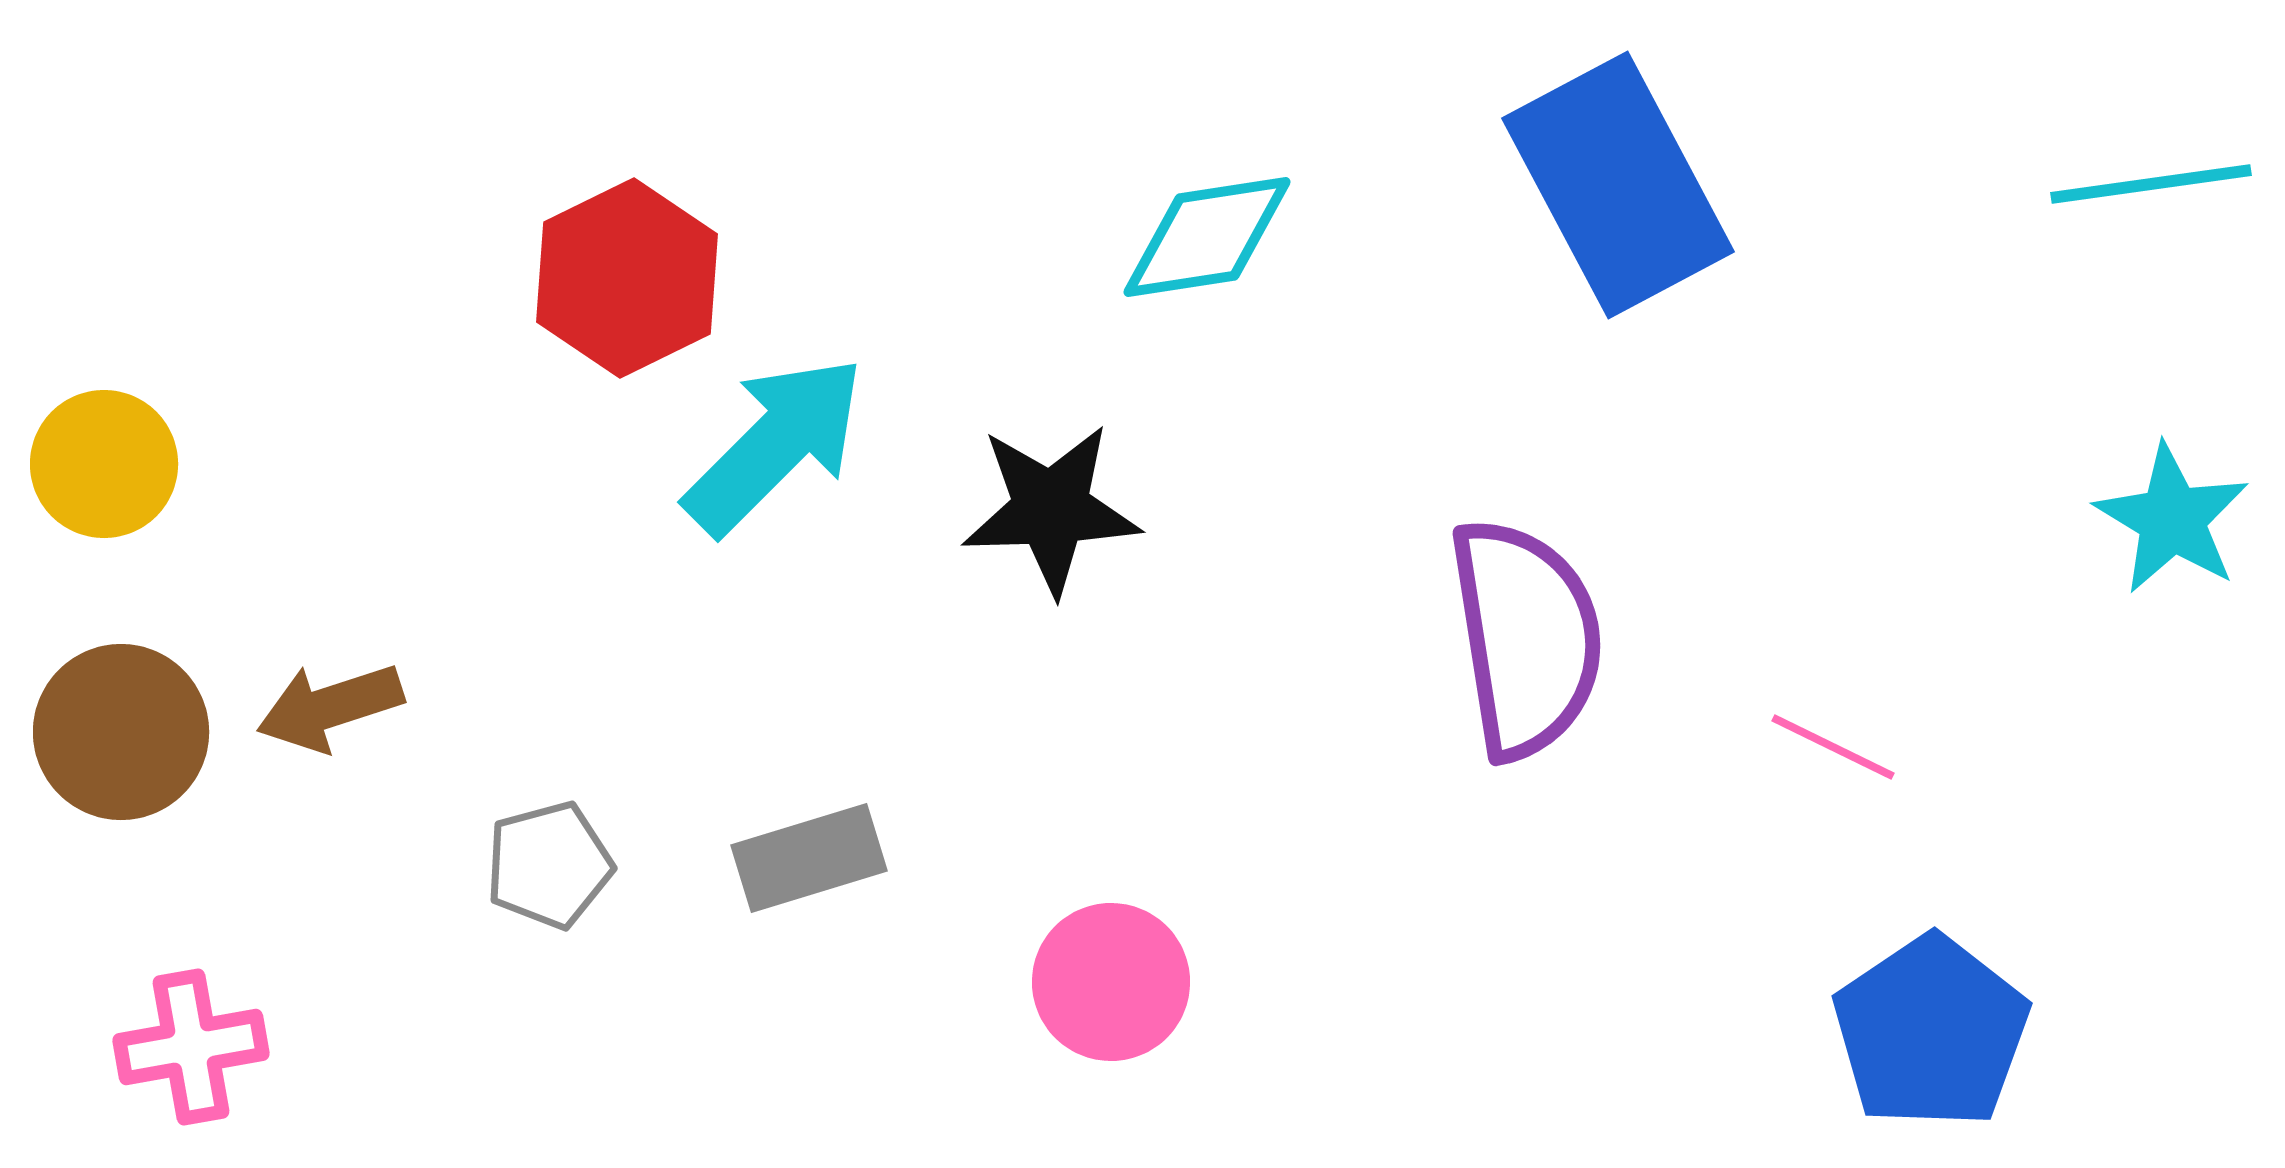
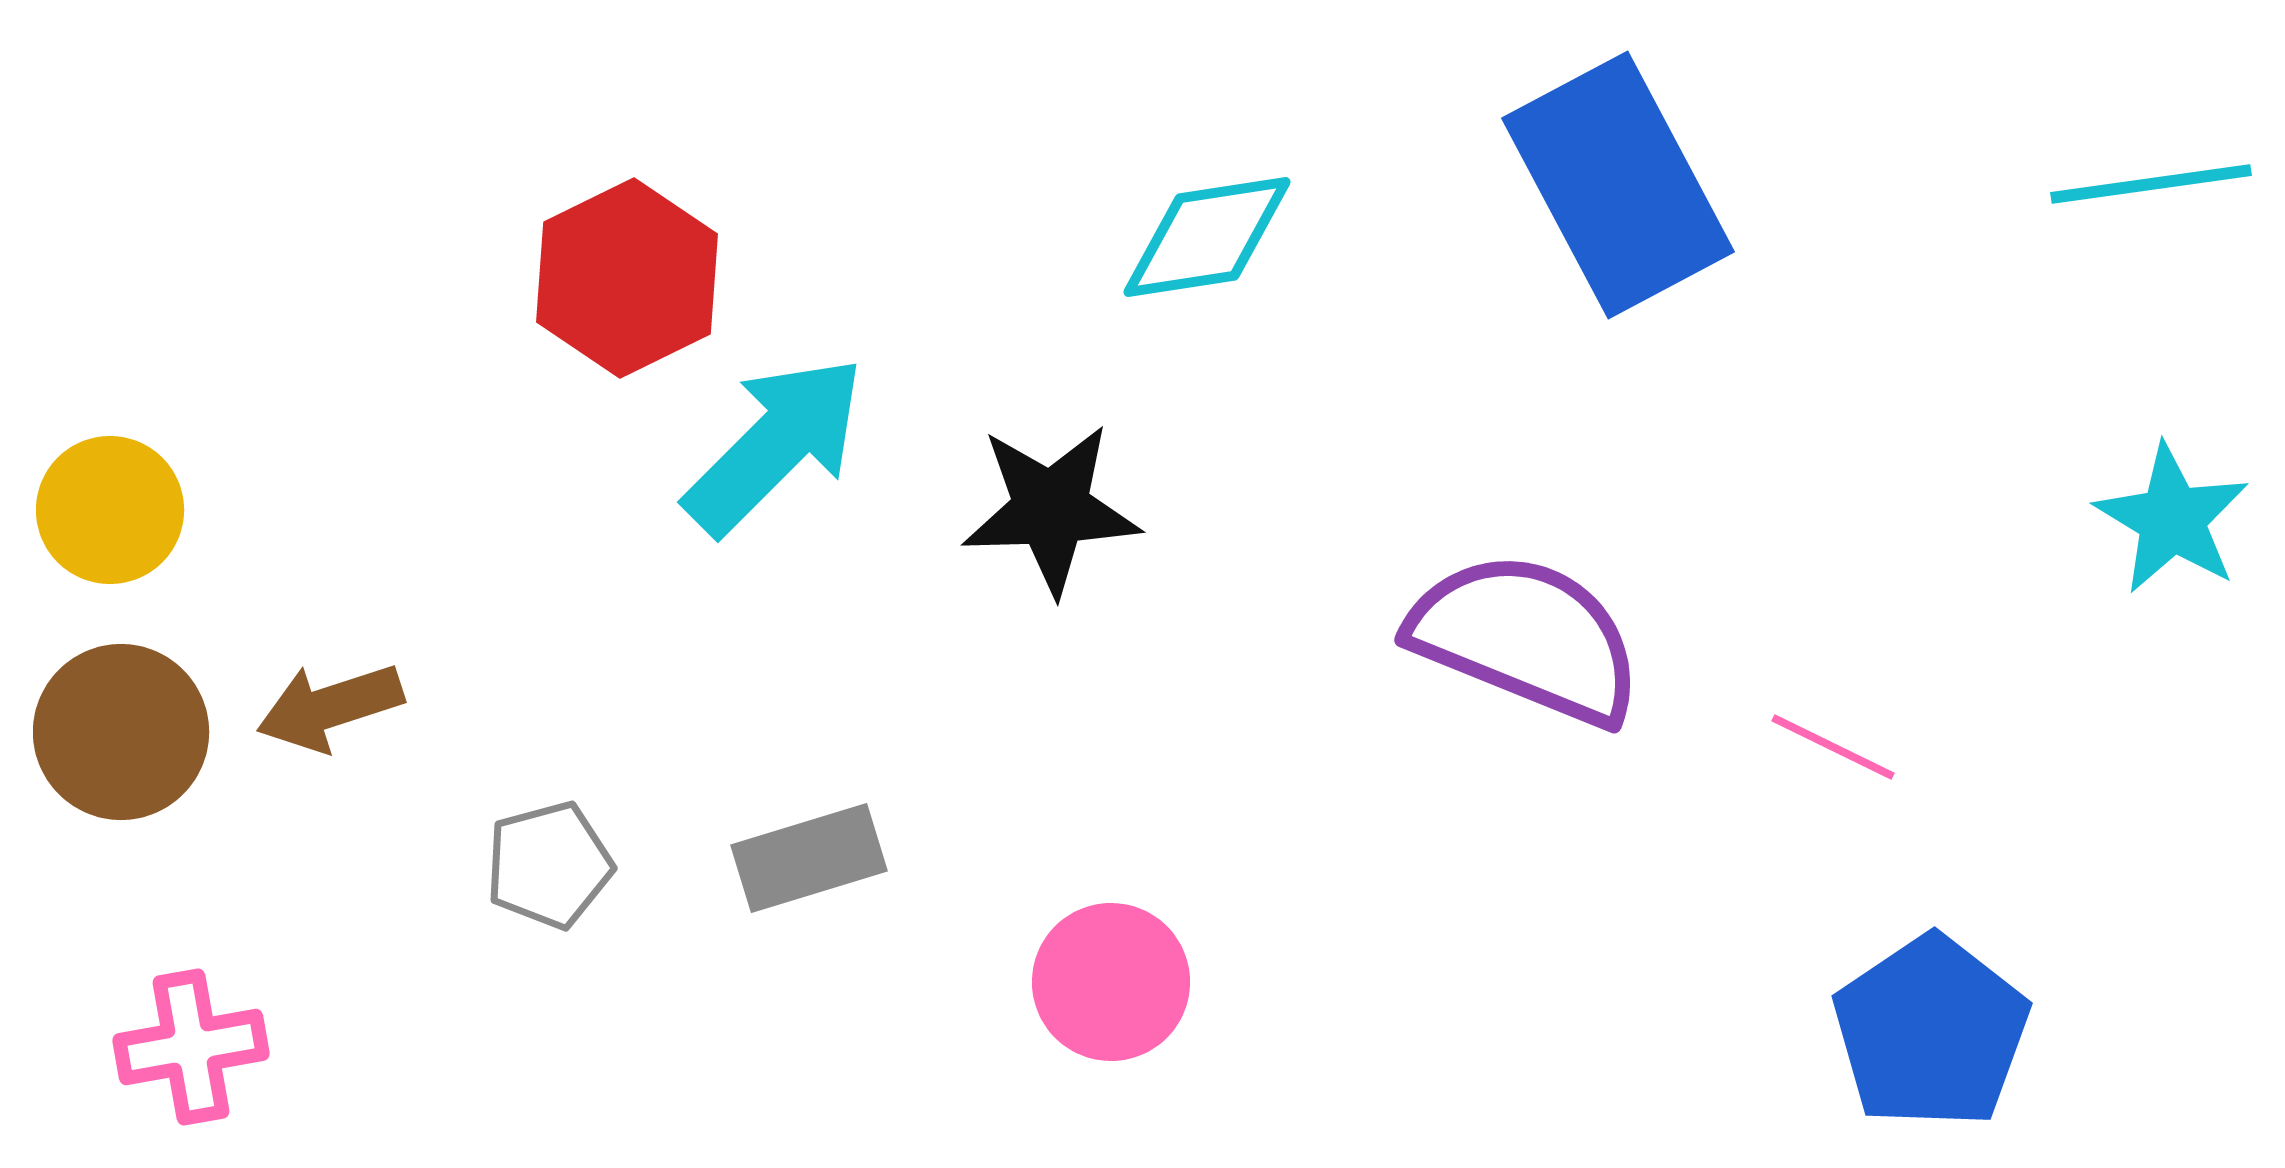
yellow circle: moved 6 px right, 46 px down
purple semicircle: rotated 59 degrees counterclockwise
